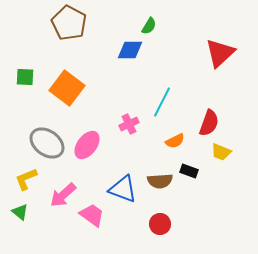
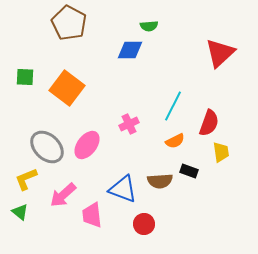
green semicircle: rotated 54 degrees clockwise
cyan line: moved 11 px right, 4 px down
gray ellipse: moved 4 px down; rotated 8 degrees clockwise
yellow trapezoid: rotated 120 degrees counterclockwise
pink trapezoid: rotated 132 degrees counterclockwise
red circle: moved 16 px left
